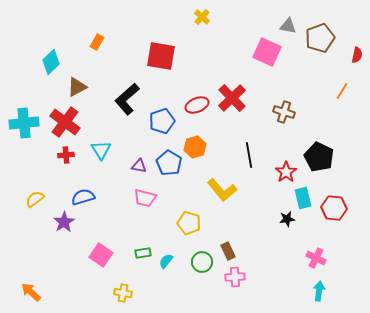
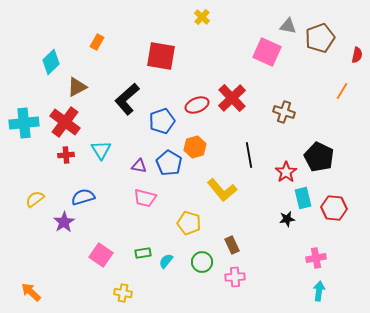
brown rectangle at (228, 251): moved 4 px right, 6 px up
pink cross at (316, 258): rotated 36 degrees counterclockwise
